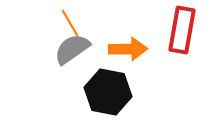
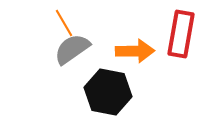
orange line: moved 6 px left
red rectangle: moved 1 px left, 4 px down
orange arrow: moved 7 px right, 2 px down
